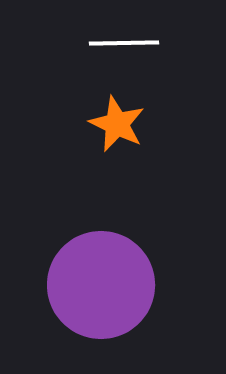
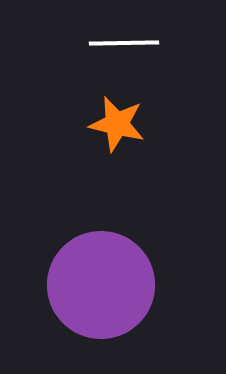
orange star: rotated 12 degrees counterclockwise
